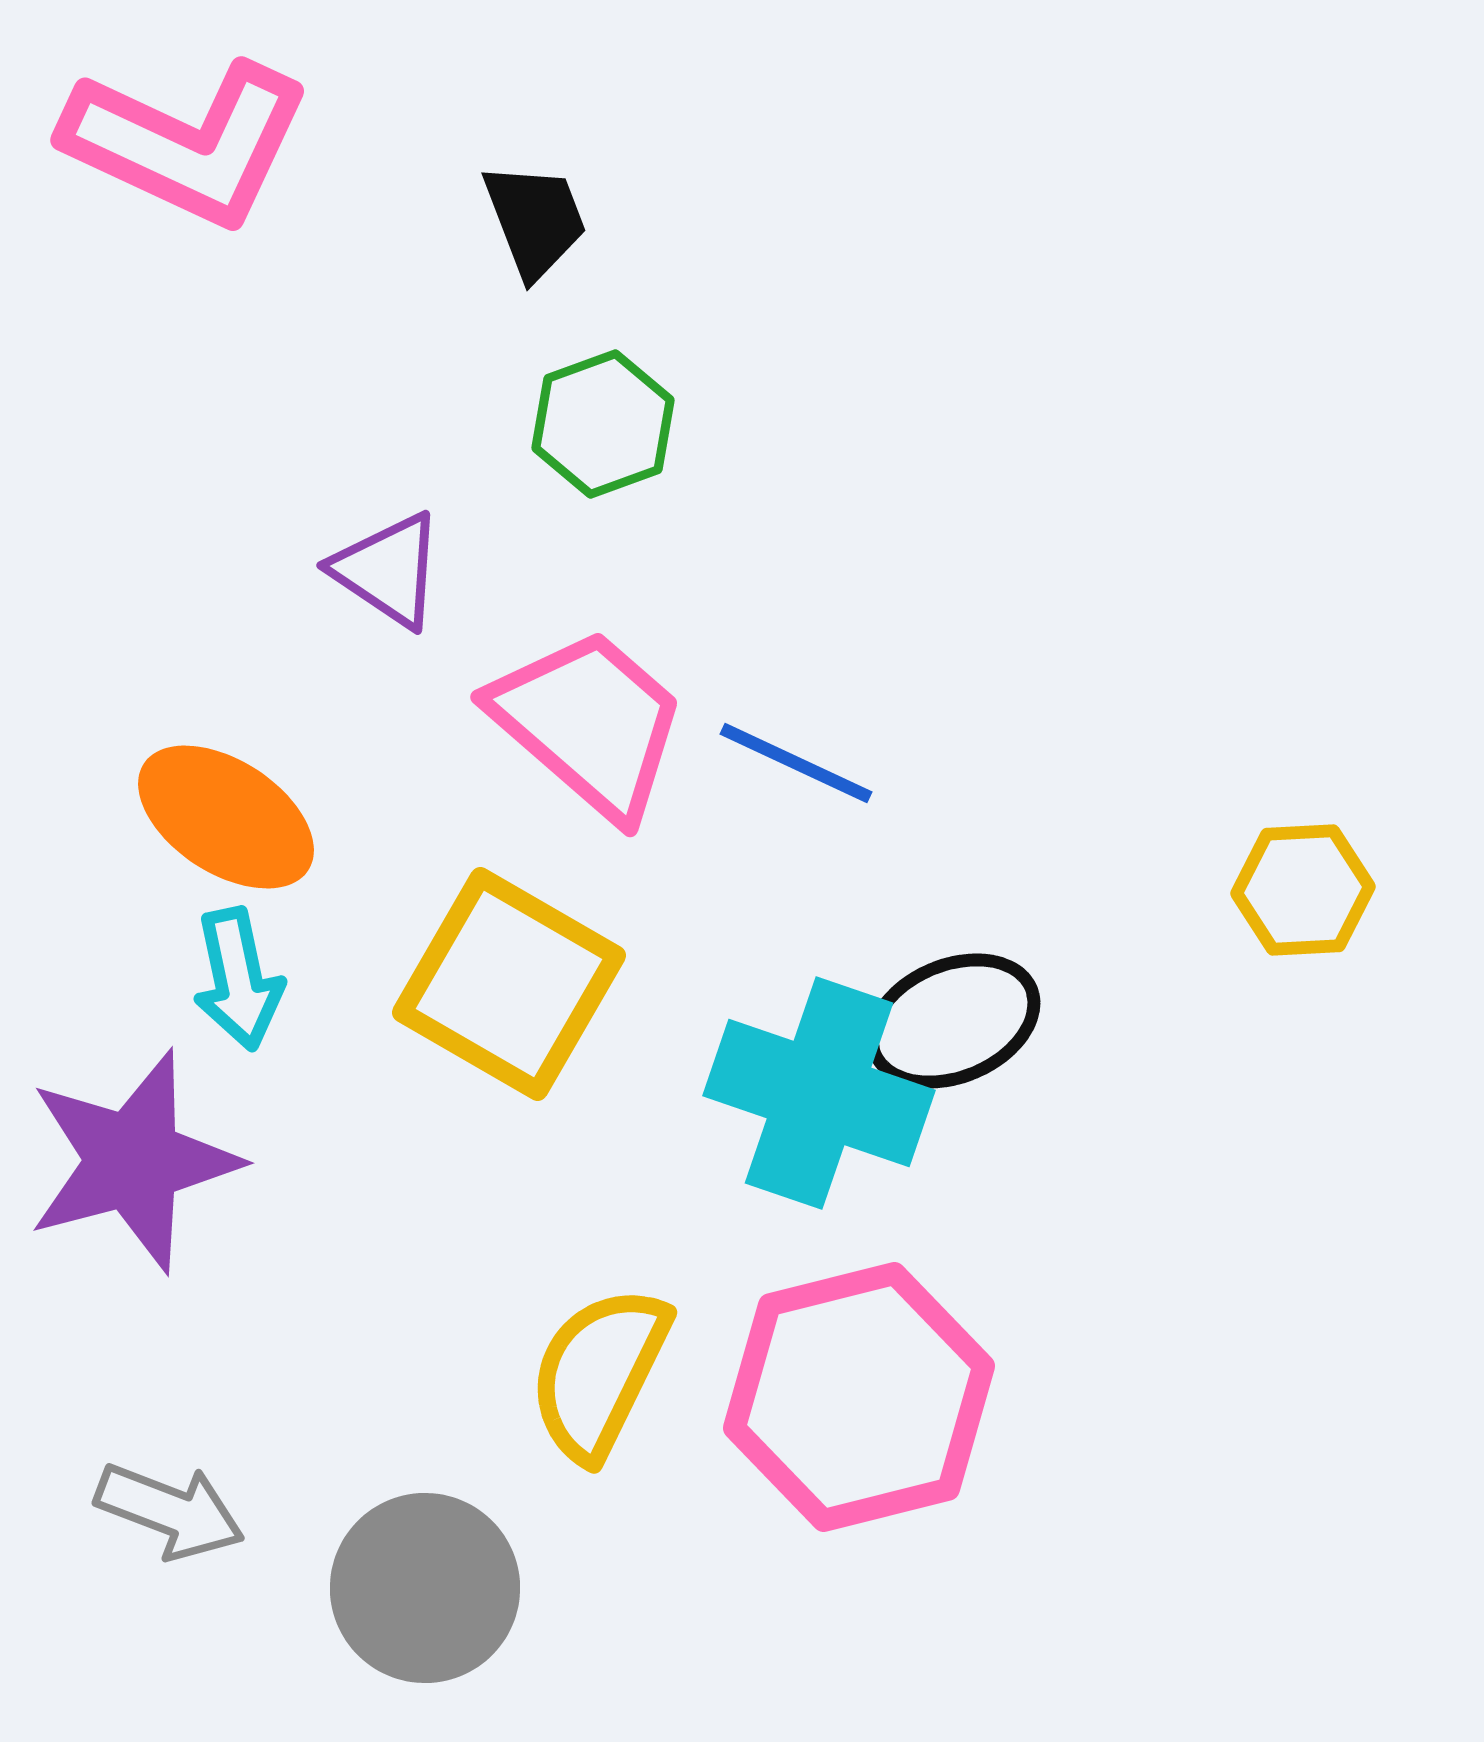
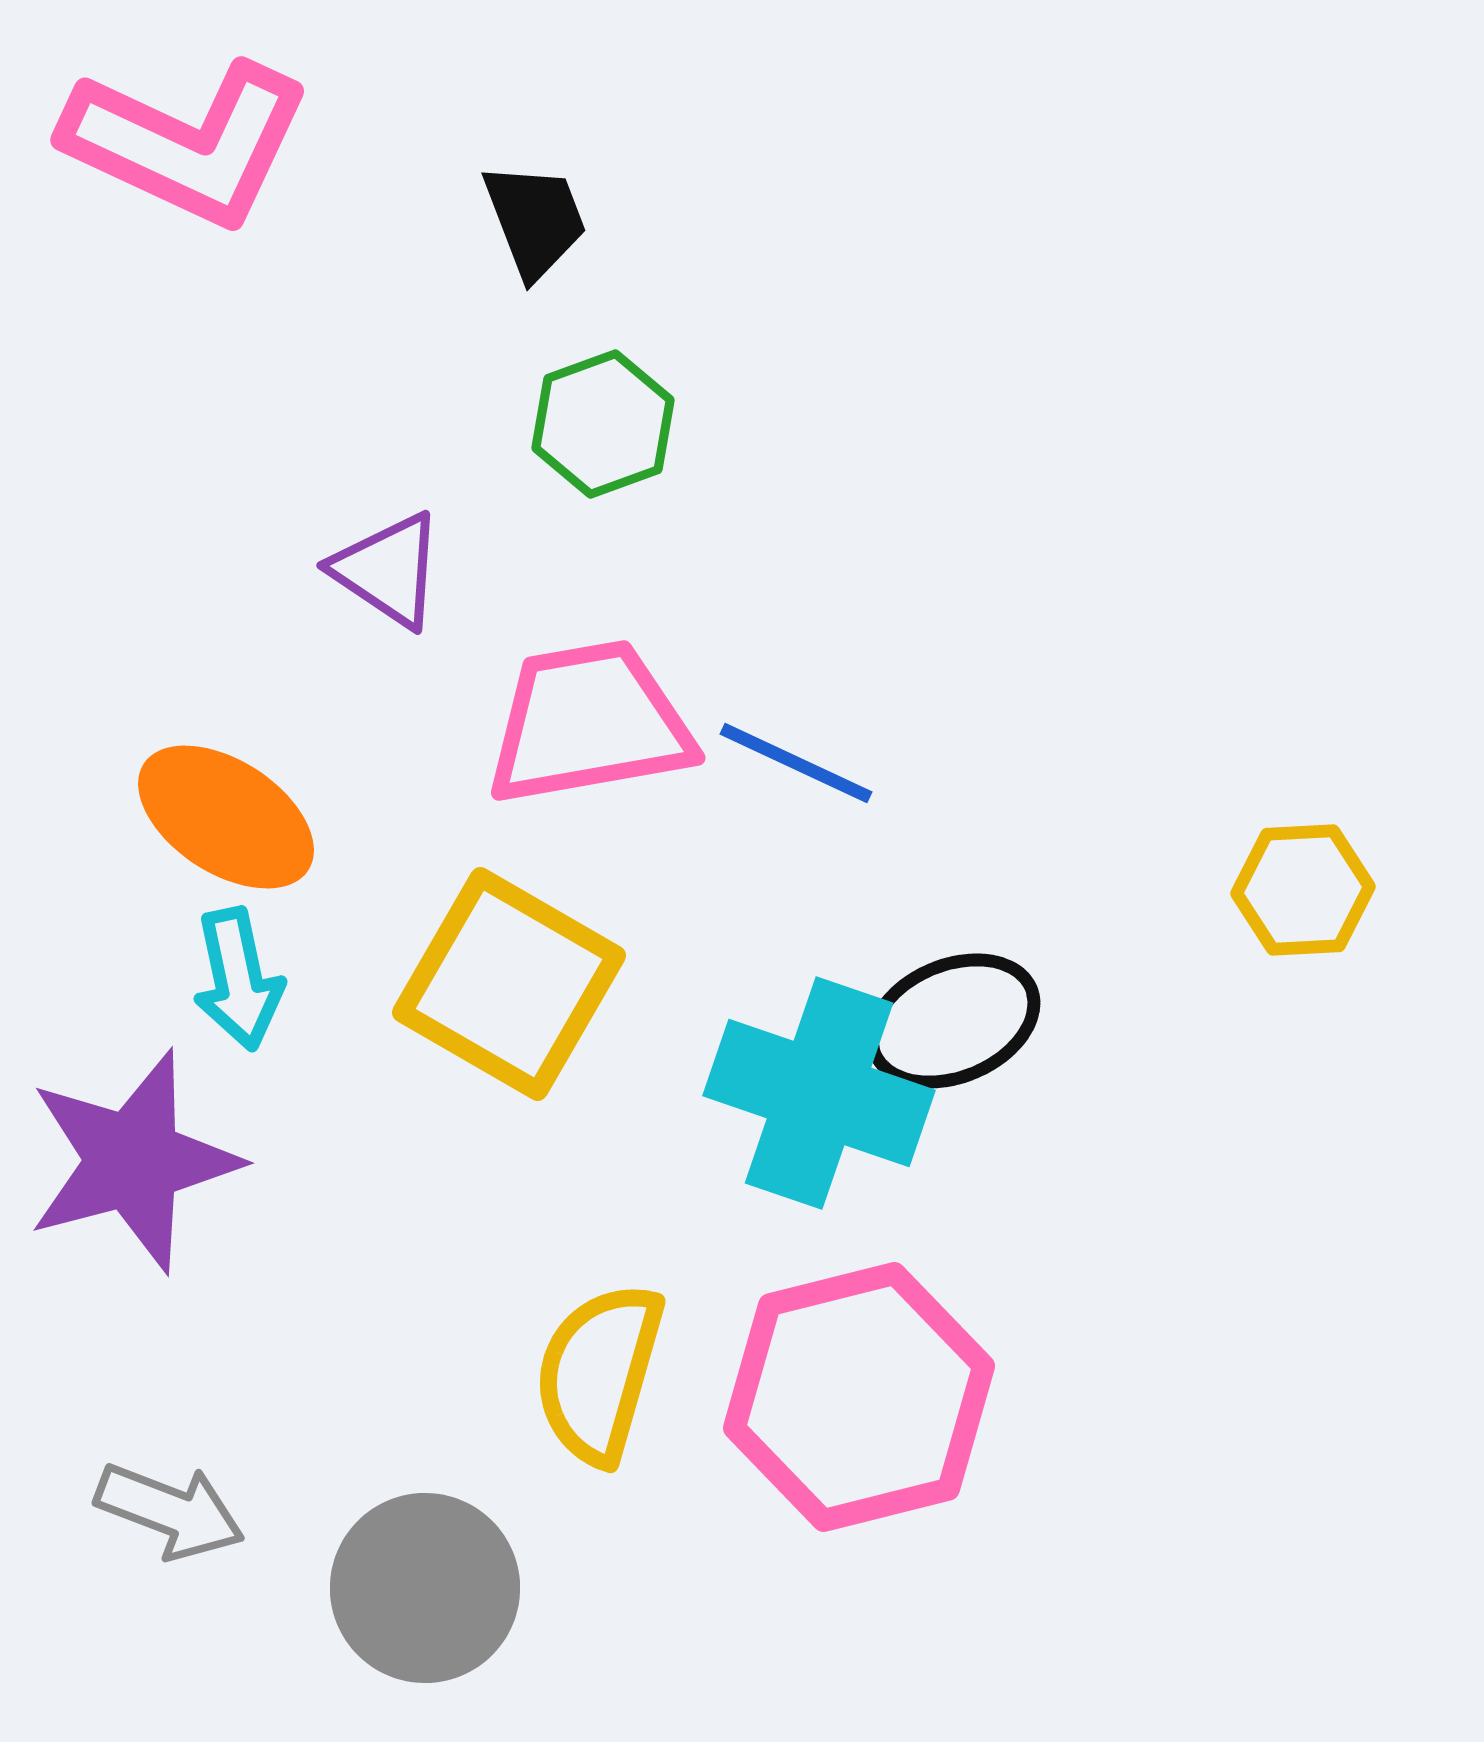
pink trapezoid: rotated 51 degrees counterclockwise
yellow semicircle: rotated 10 degrees counterclockwise
